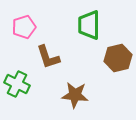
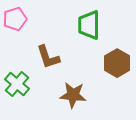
pink pentagon: moved 9 px left, 8 px up
brown hexagon: moved 1 px left, 5 px down; rotated 16 degrees counterclockwise
green cross: rotated 15 degrees clockwise
brown star: moved 2 px left
